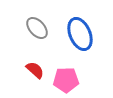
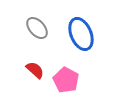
blue ellipse: moved 1 px right
pink pentagon: rotated 30 degrees clockwise
